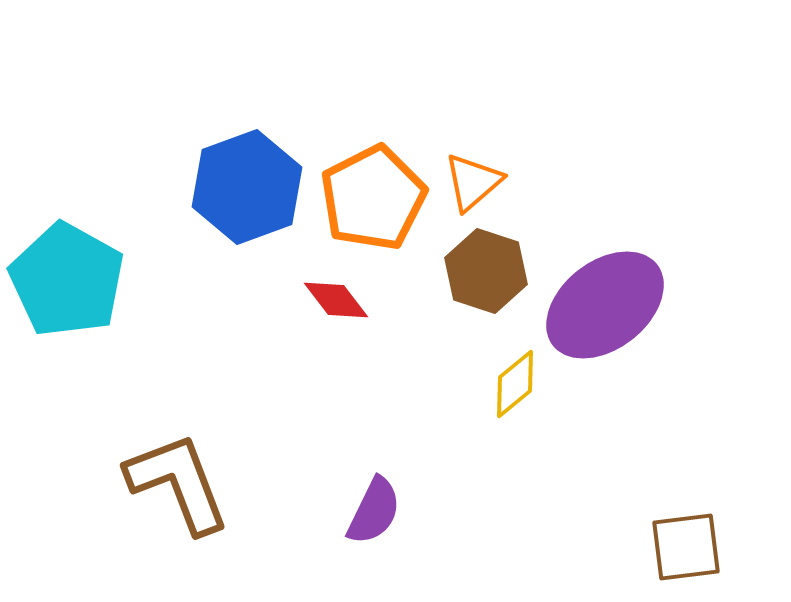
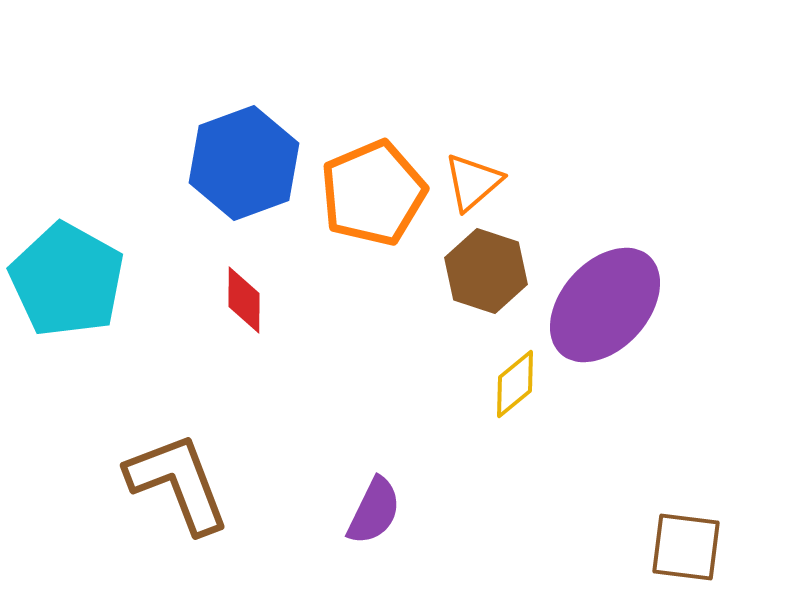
blue hexagon: moved 3 px left, 24 px up
orange pentagon: moved 5 px up; rotated 4 degrees clockwise
red diamond: moved 92 px left; rotated 38 degrees clockwise
purple ellipse: rotated 10 degrees counterclockwise
brown square: rotated 14 degrees clockwise
